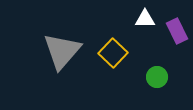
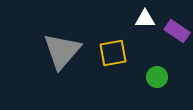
purple rectangle: rotated 30 degrees counterclockwise
yellow square: rotated 36 degrees clockwise
